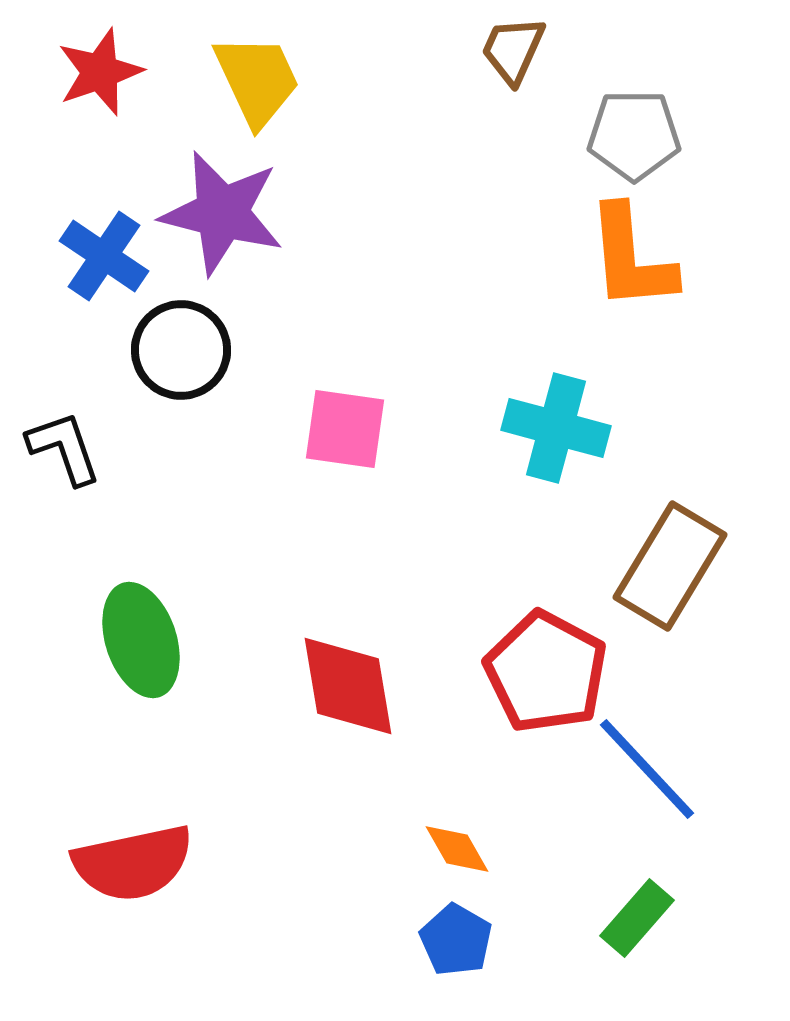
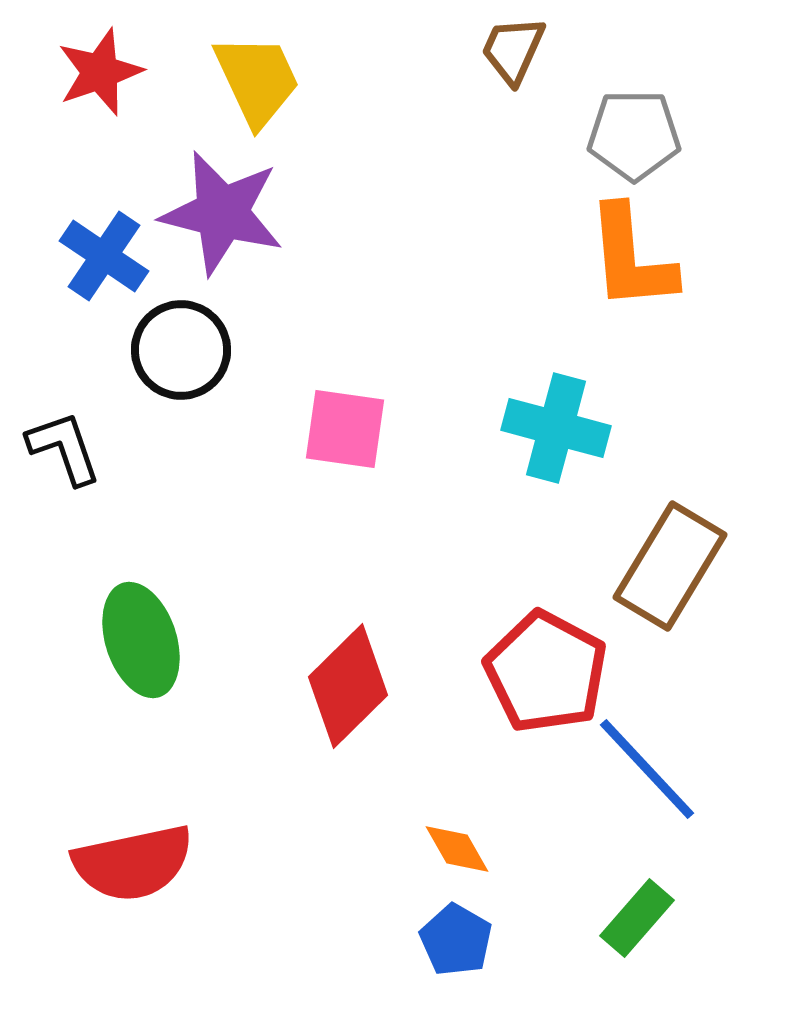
red diamond: rotated 55 degrees clockwise
